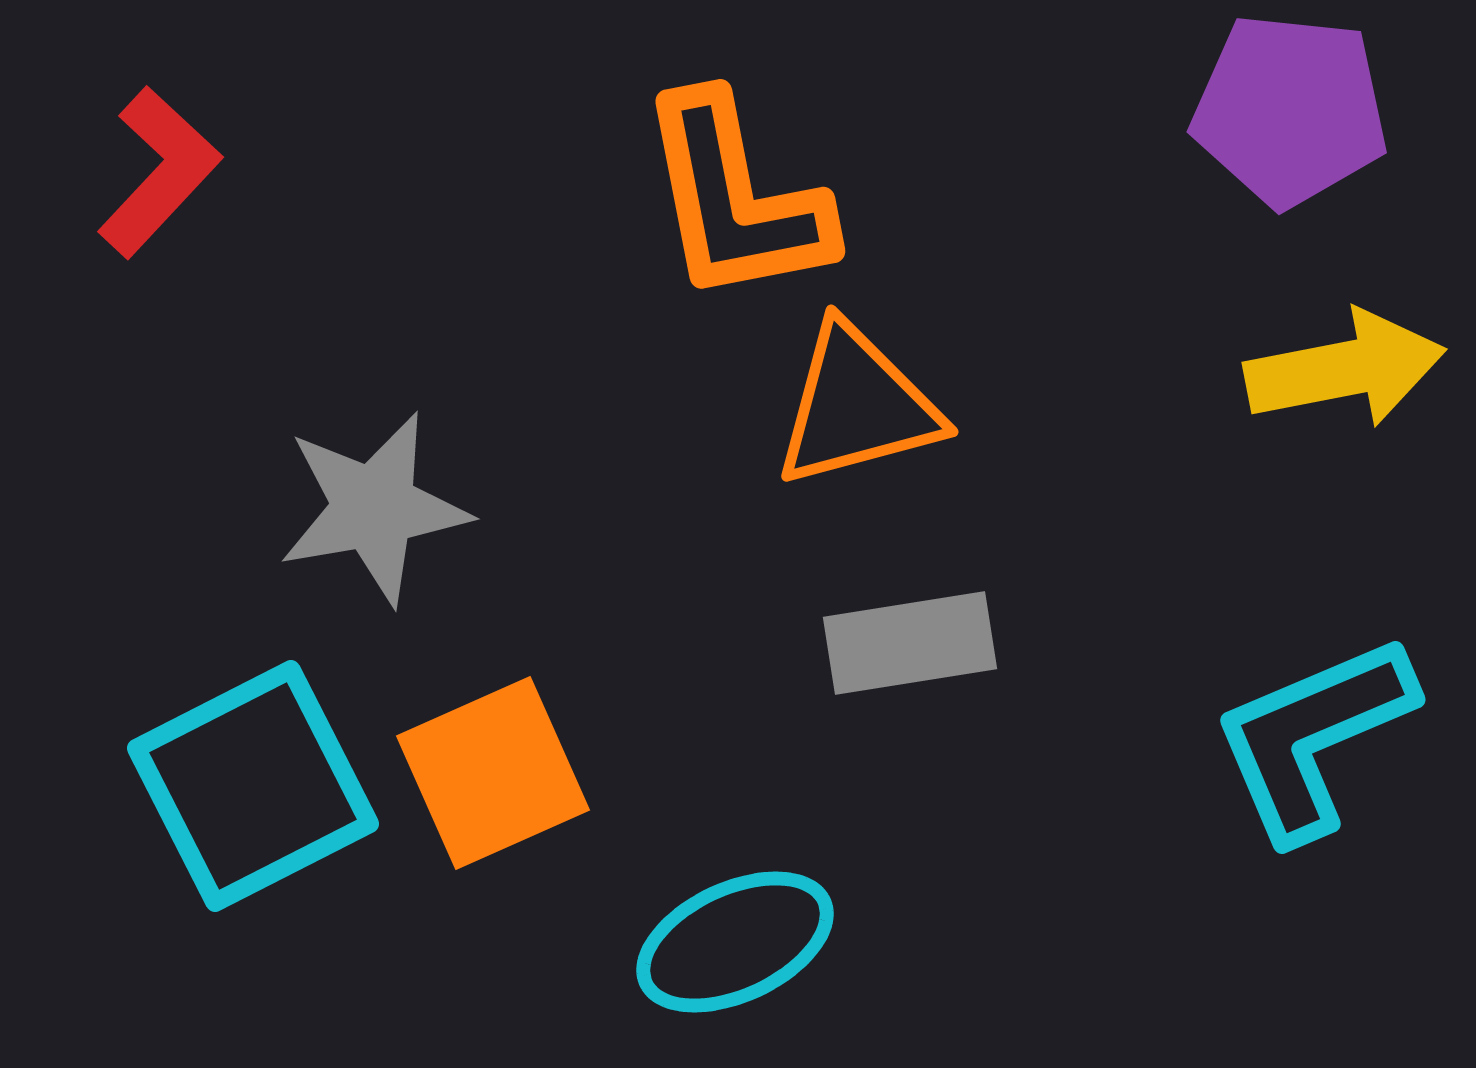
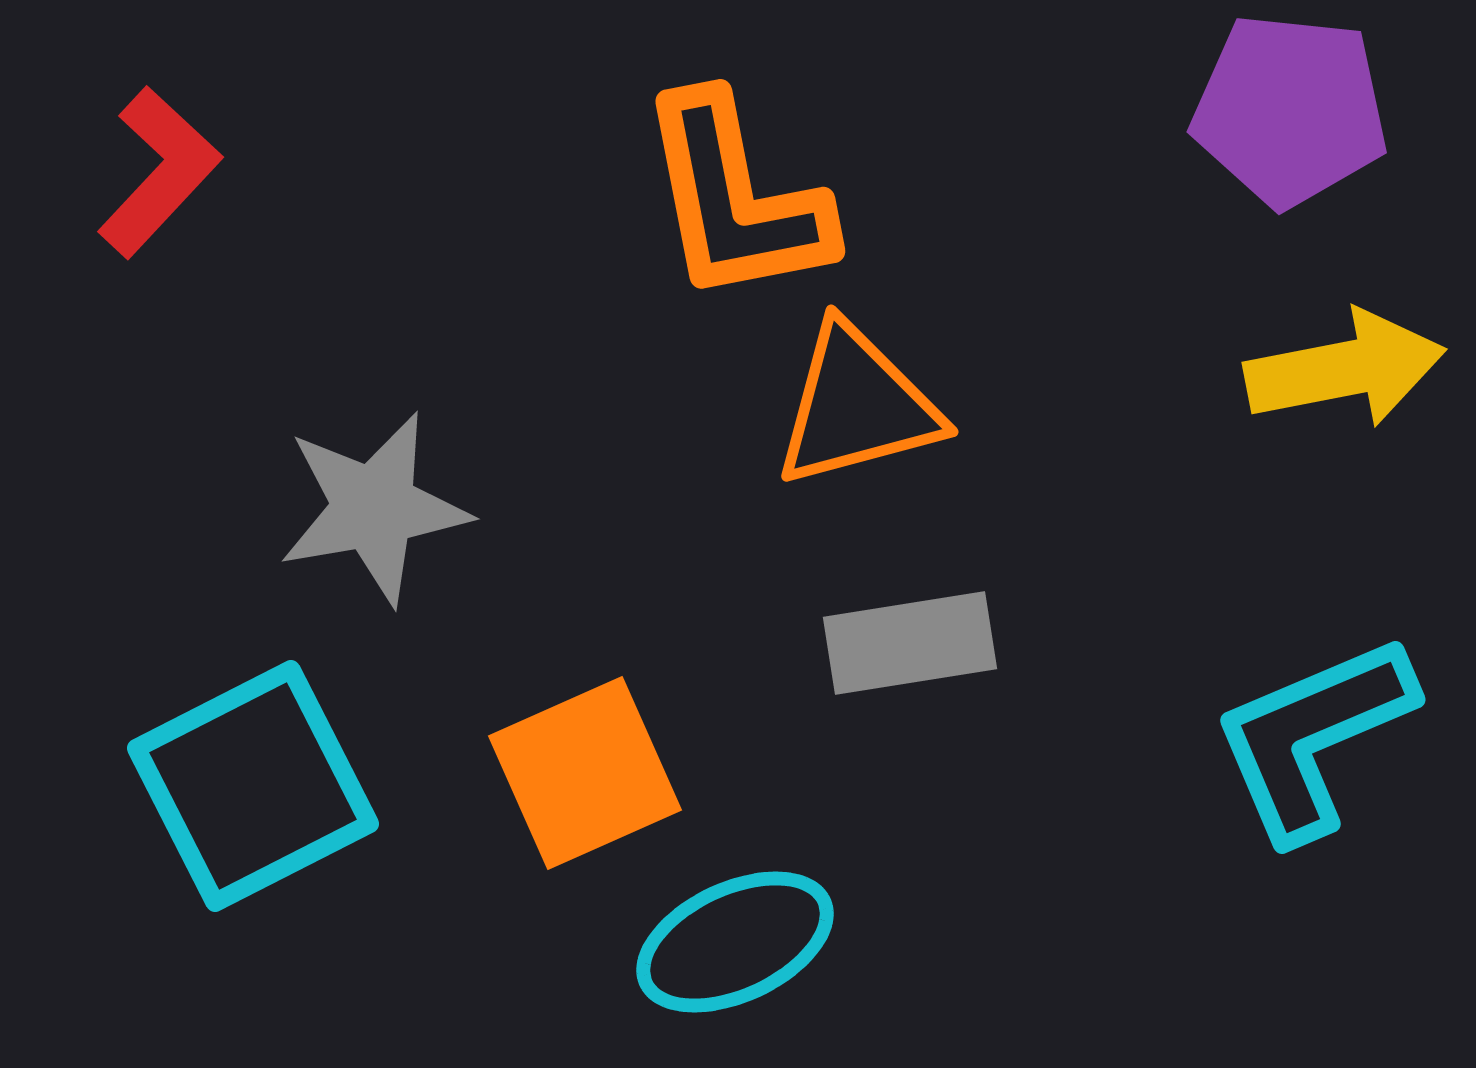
orange square: moved 92 px right
